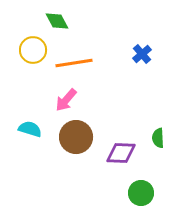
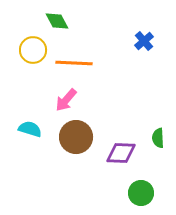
blue cross: moved 2 px right, 13 px up
orange line: rotated 12 degrees clockwise
